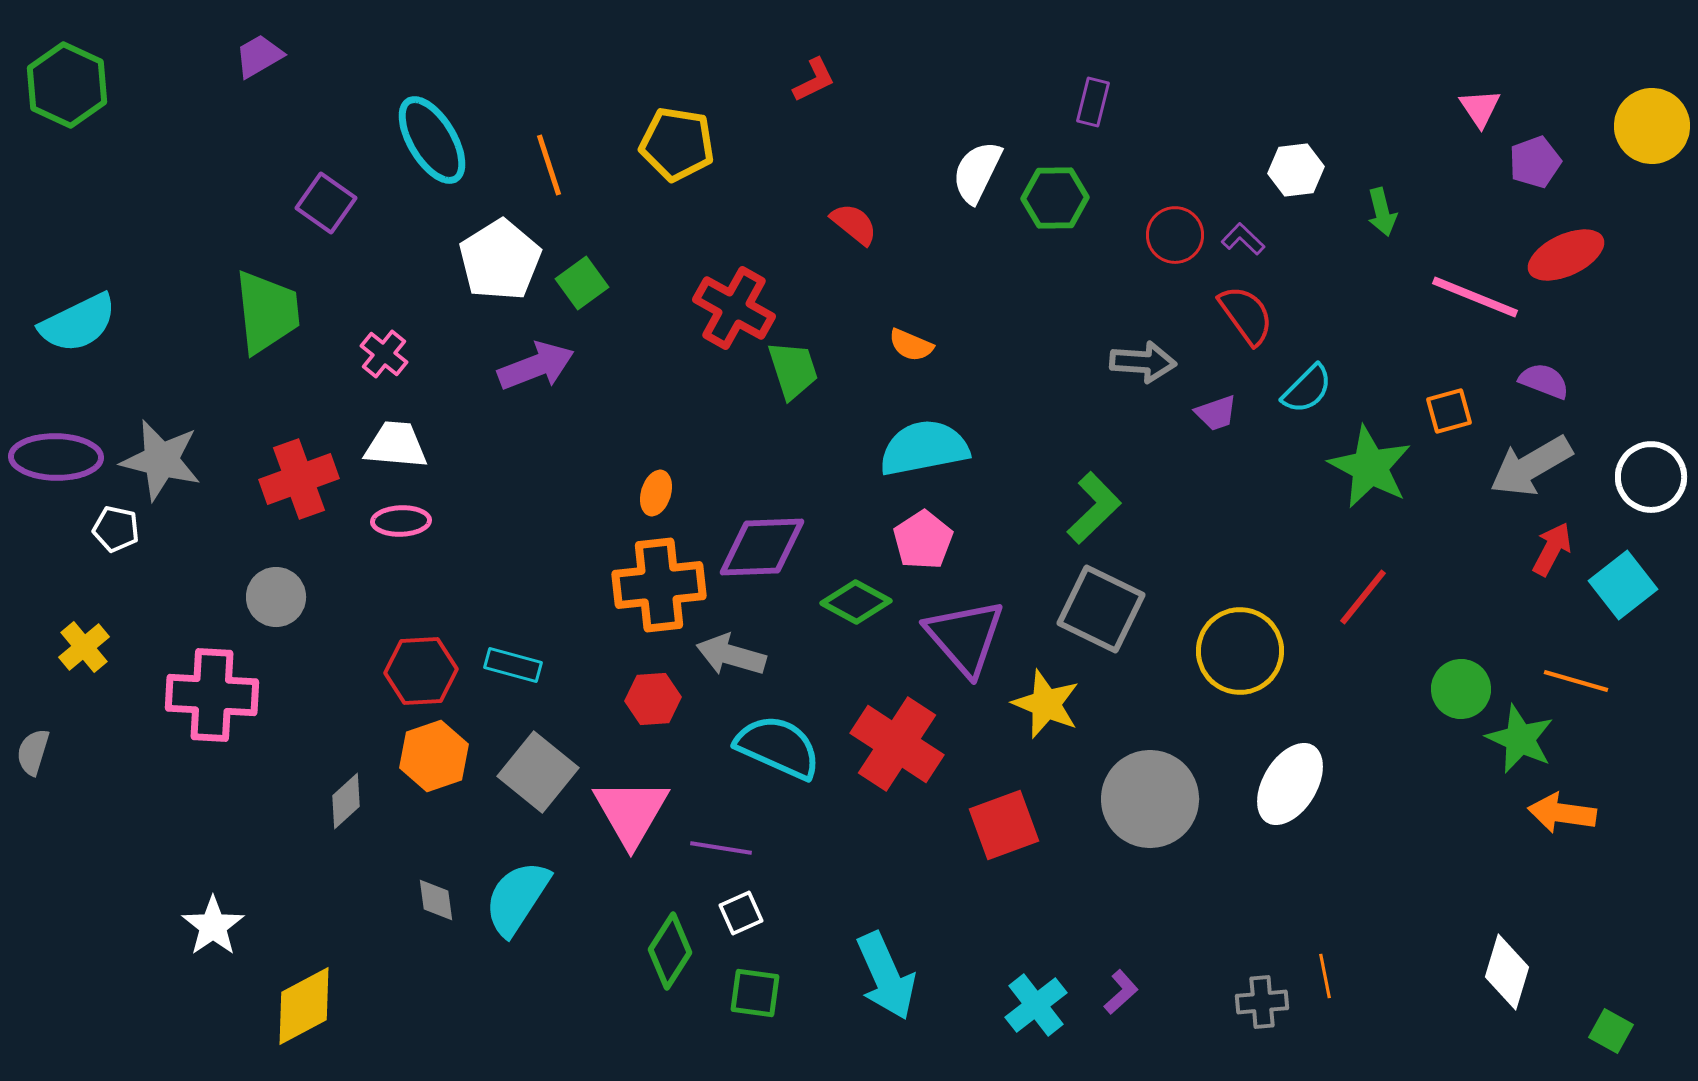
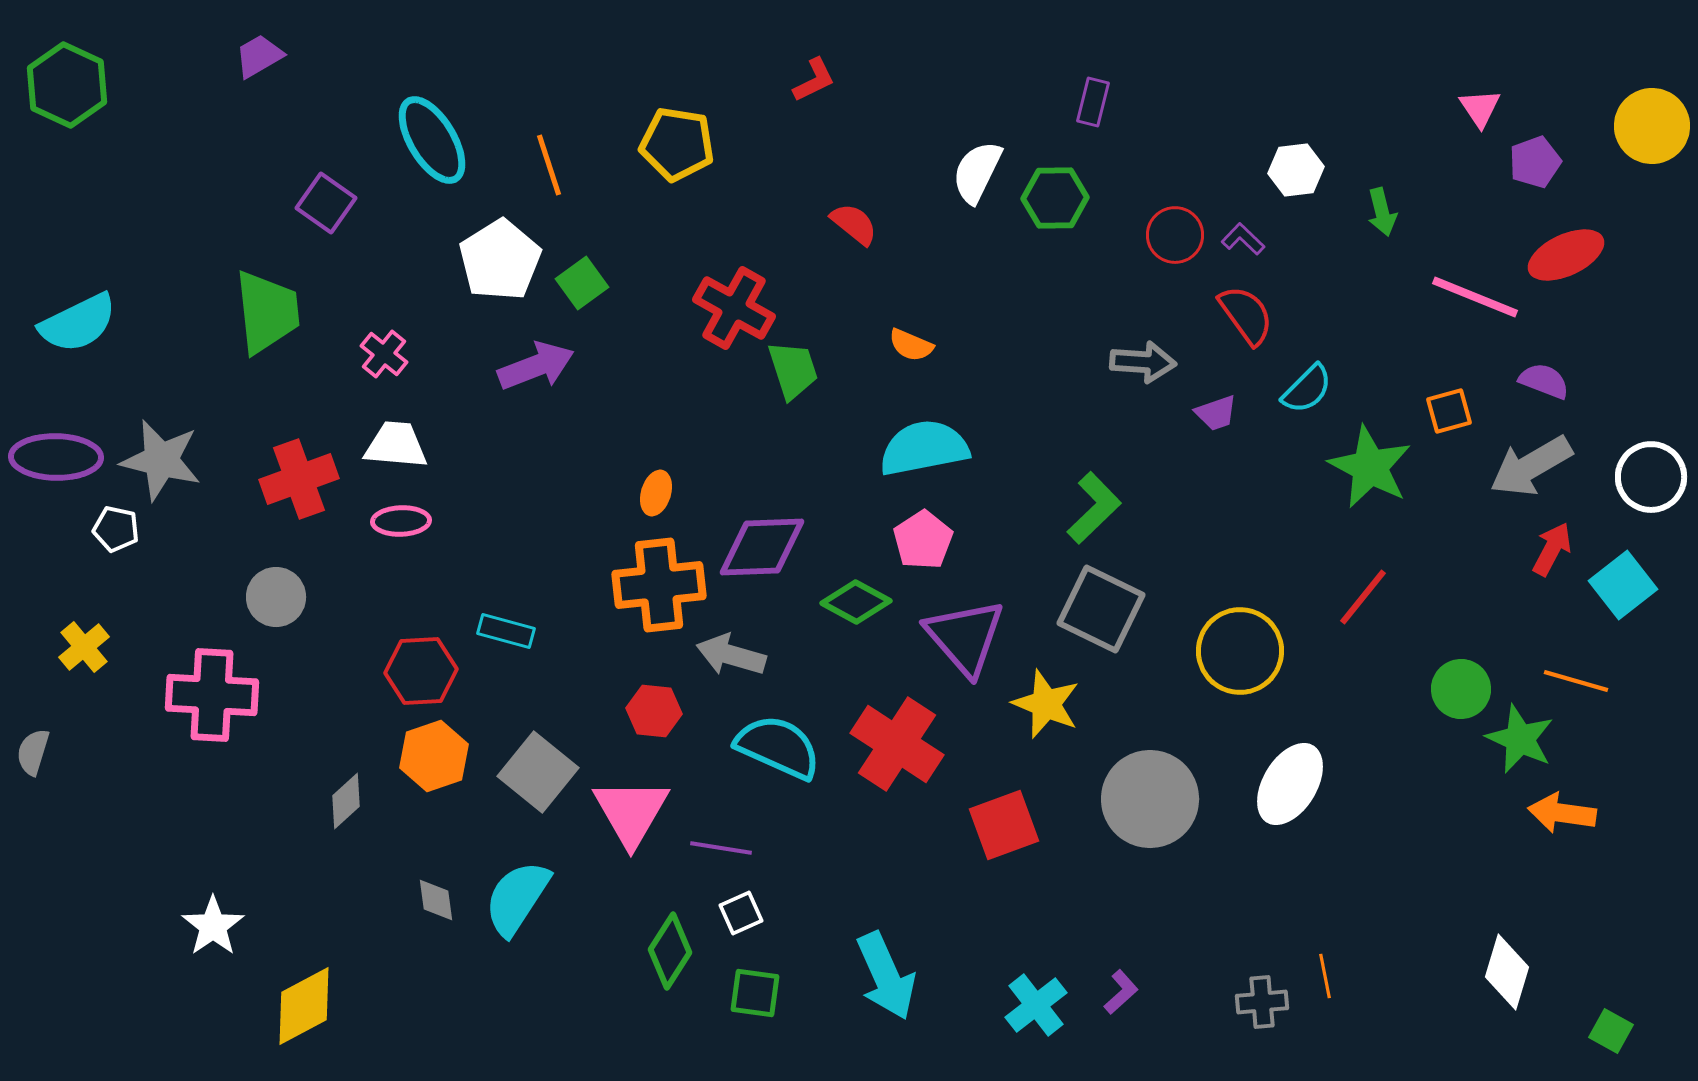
cyan rectangle at (513, 665): moved 7 px left, 34 px up
red hexagon at (653, 699): moved 1 px right, 12 px down; rotated 10 degrees clockwise
